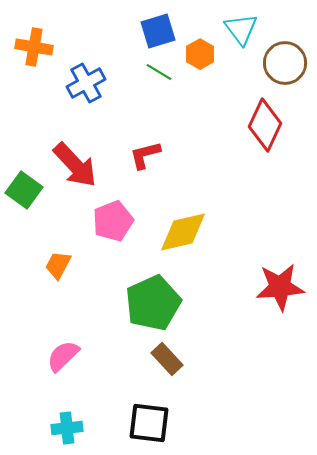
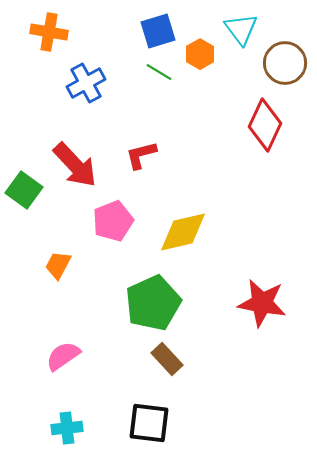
orange cross: moved 15 px right, 15 px up
red L-shape: moved 4 px left
red star: moved 18 px left, 16 px down; rotated 15 degrees clockwise
pink semicircle: rotated 9 degrees clockwise
